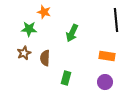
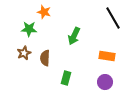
black line: moved 3 px left, 2 px up; rotated 25 degrees counterclockwise
green arrow: moved 2 px right, 3 px down
